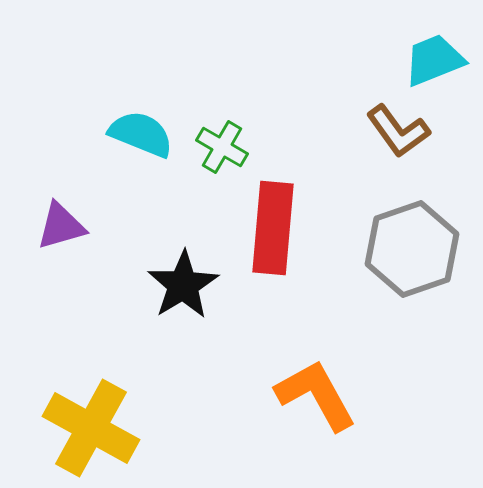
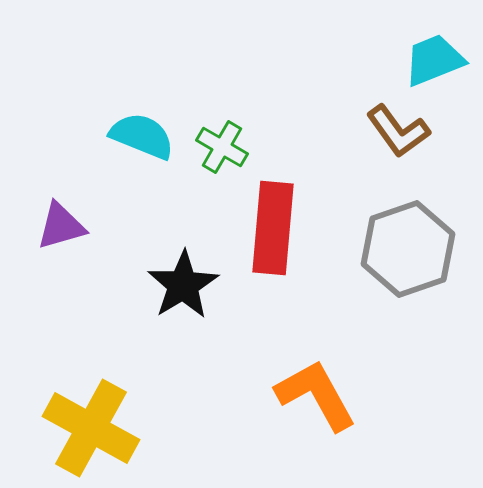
cyan semicircle: moved 1 px right, 2 px down
gray hexagon: moved 4 px left
